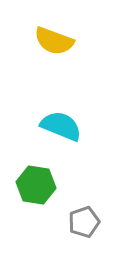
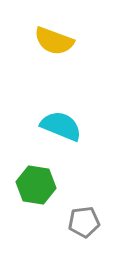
gray pentagon: rotated 12 degrees clockwise
